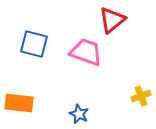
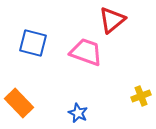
blue square: moved 1 px left, 1 px up
orange rectangle: rotated 40 degrees clockwise
blue star: moved 1 px left, 1 px up
